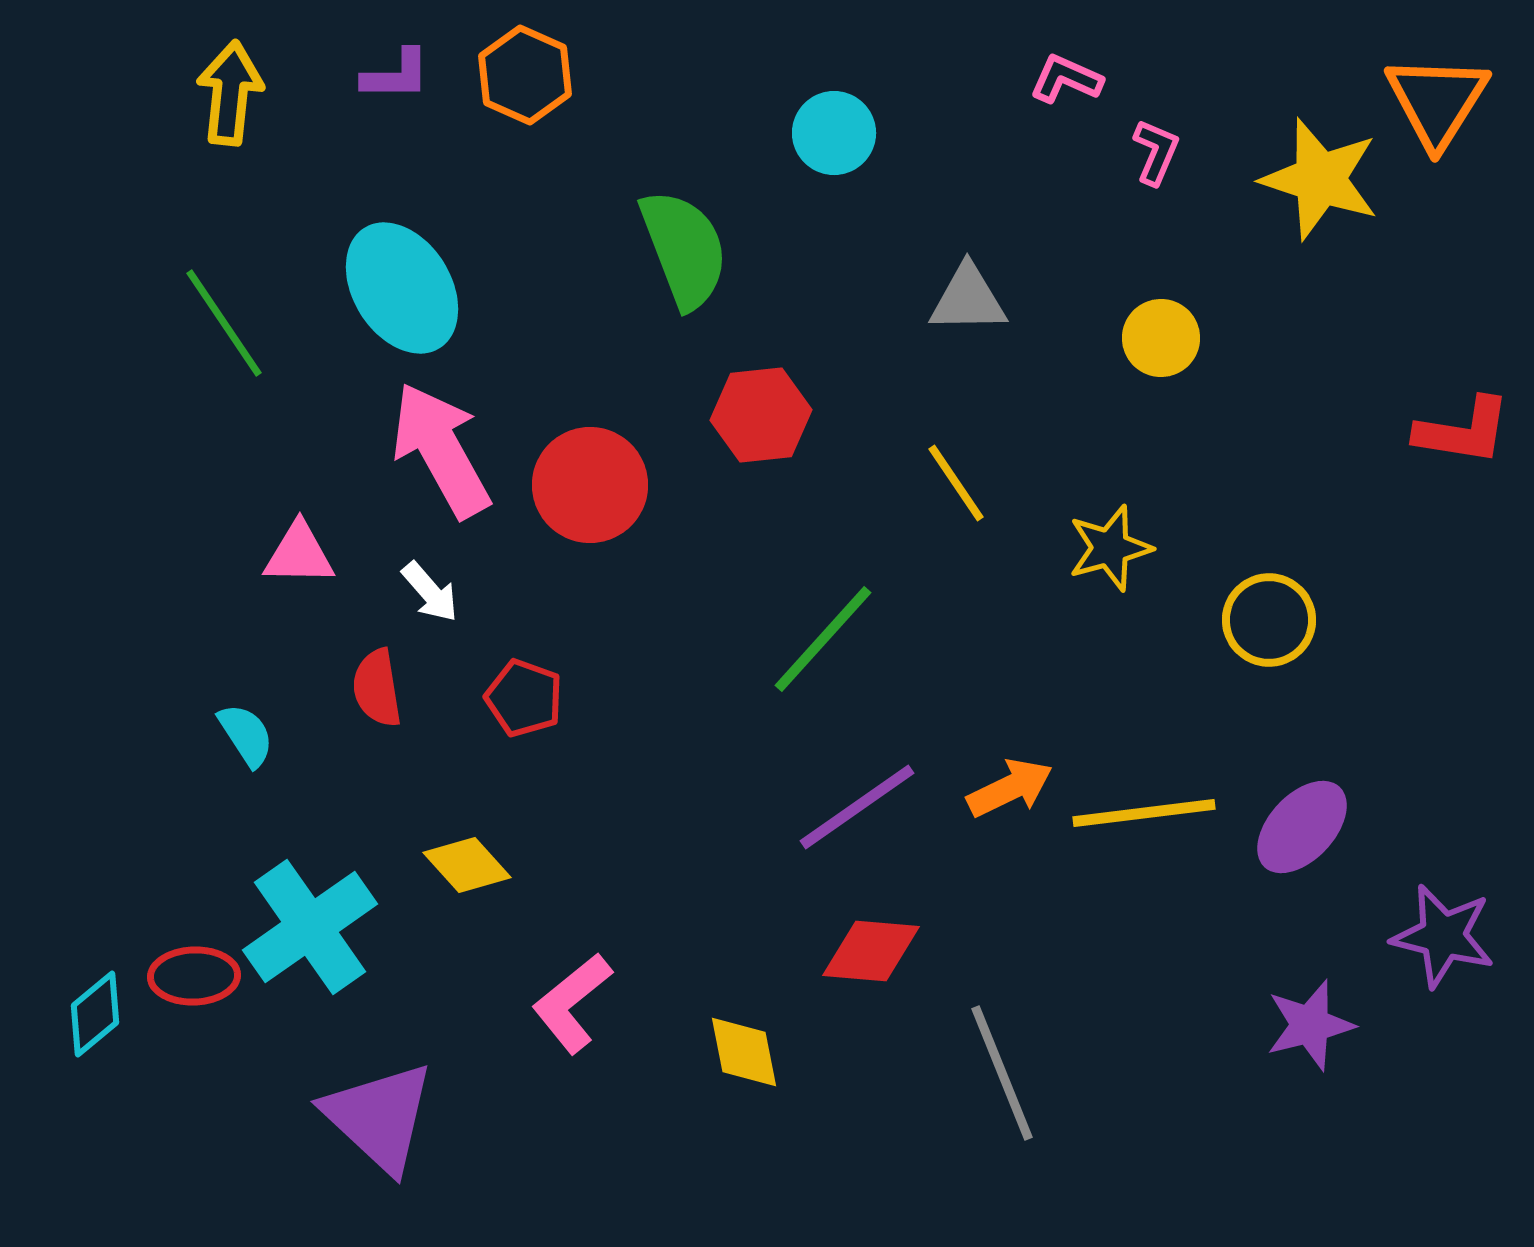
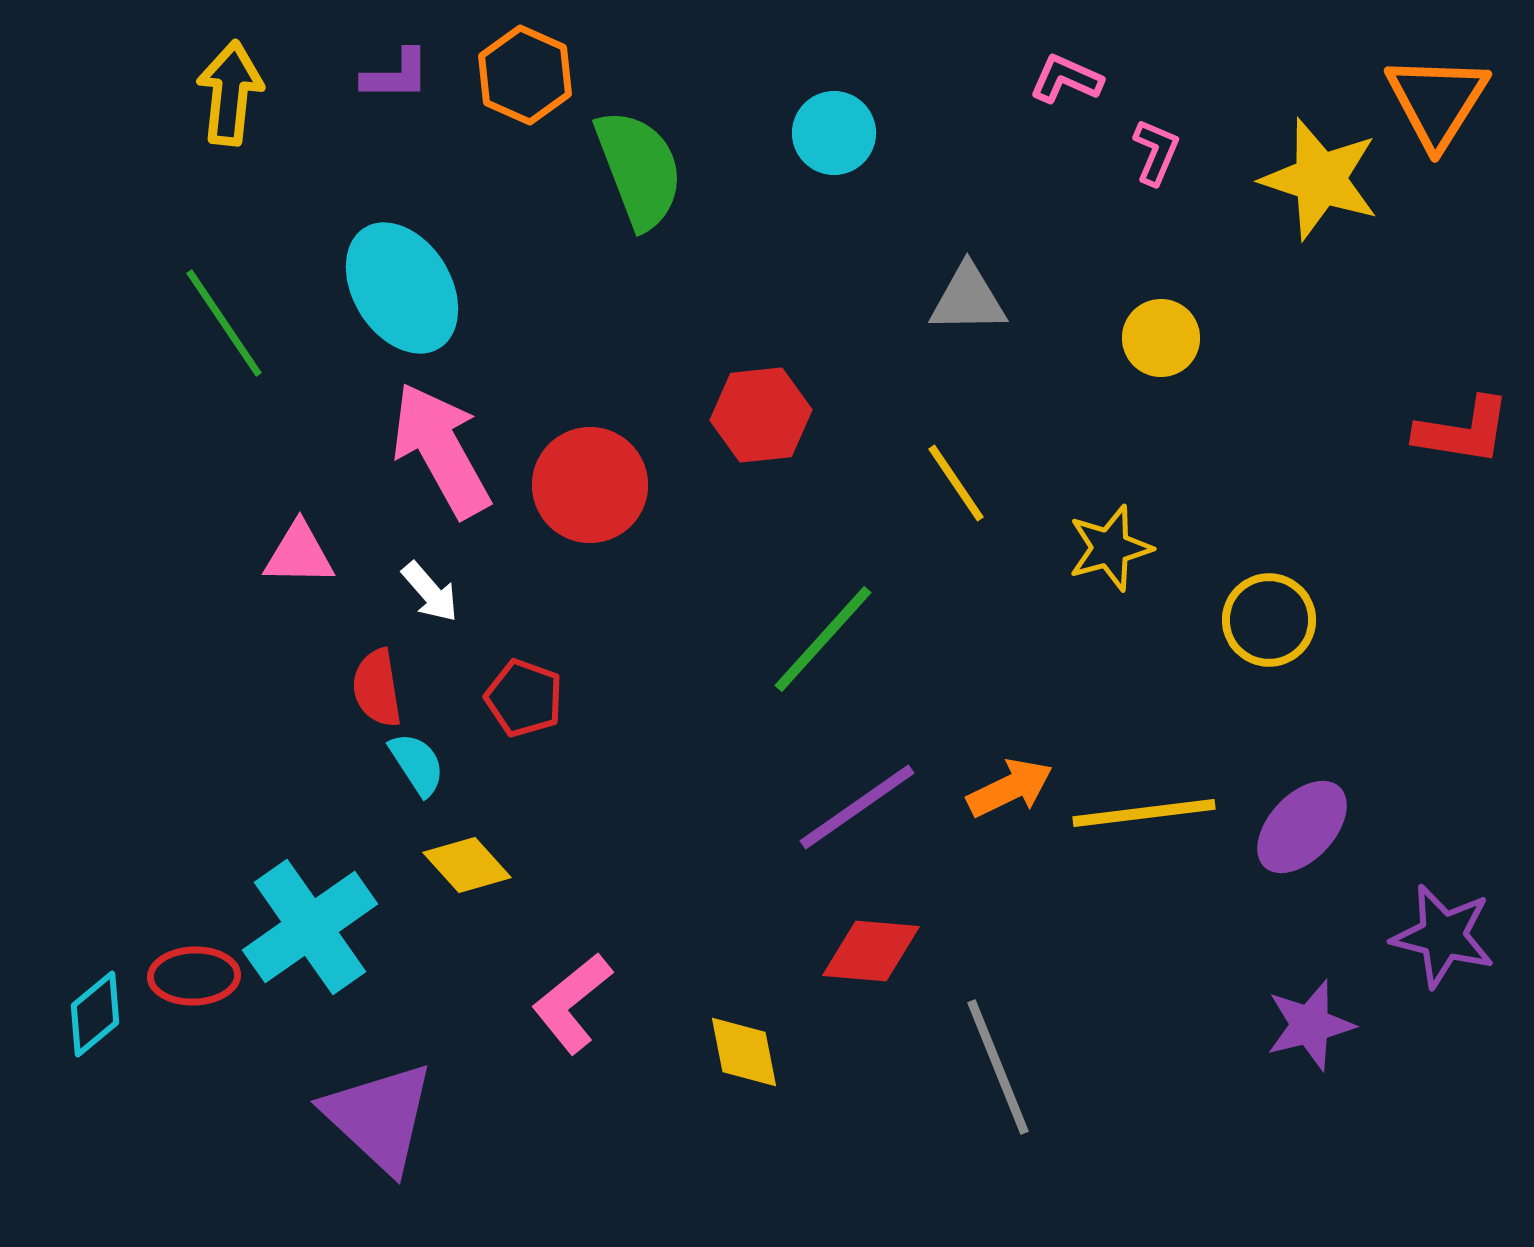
green semicircle at (684, 249): moved 45 px left, 80 px up
cyan semicircle at (246, 735): moved 171 px right, 29 px down
gray line at (1002, 1073): moved 4 px left, 6 px up
